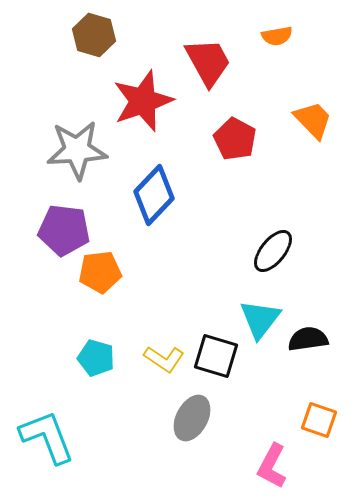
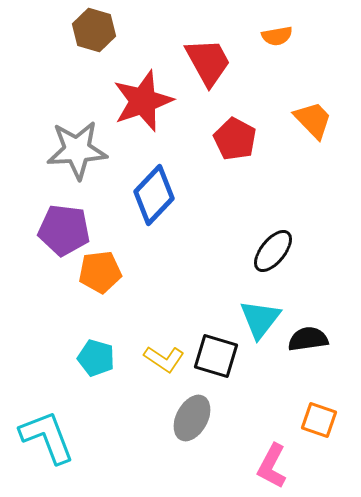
brown hexagon: moved 5 px up
